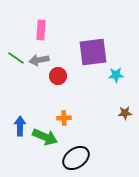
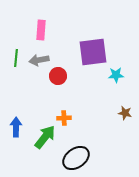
green line: rotated 60 degrees clockwise
brown star: rotated 16 degrees clockwise
blue arrow: moved 4 px left, 1 px down
green arrow: rotated 75 degrees counterclockwise
